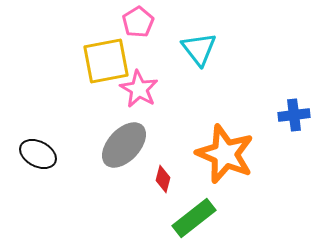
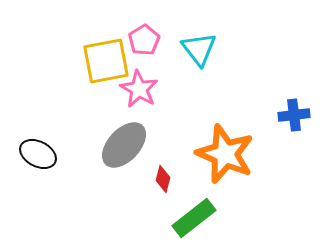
pink pentagon: moved 6 px right, 18 px down
